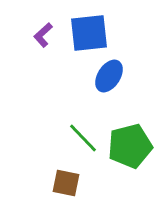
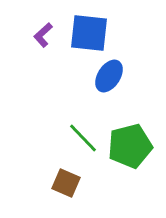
blue square: rotated 12 degrees clockwise
brown square: rotated 12 degrees clockwise
